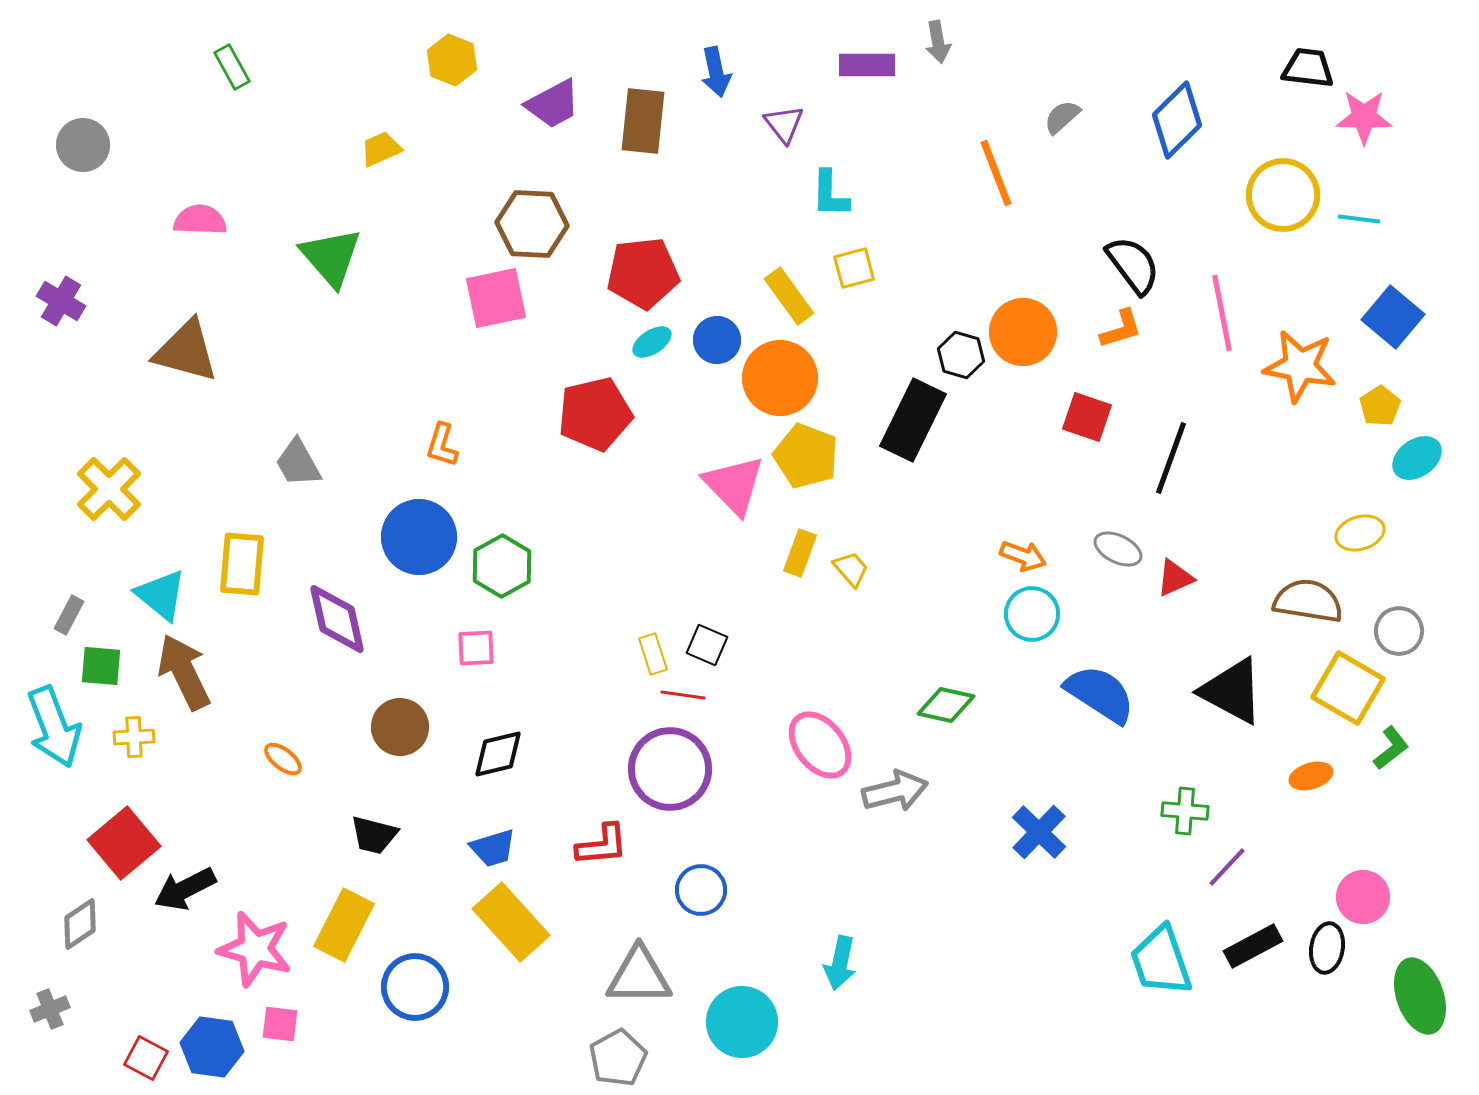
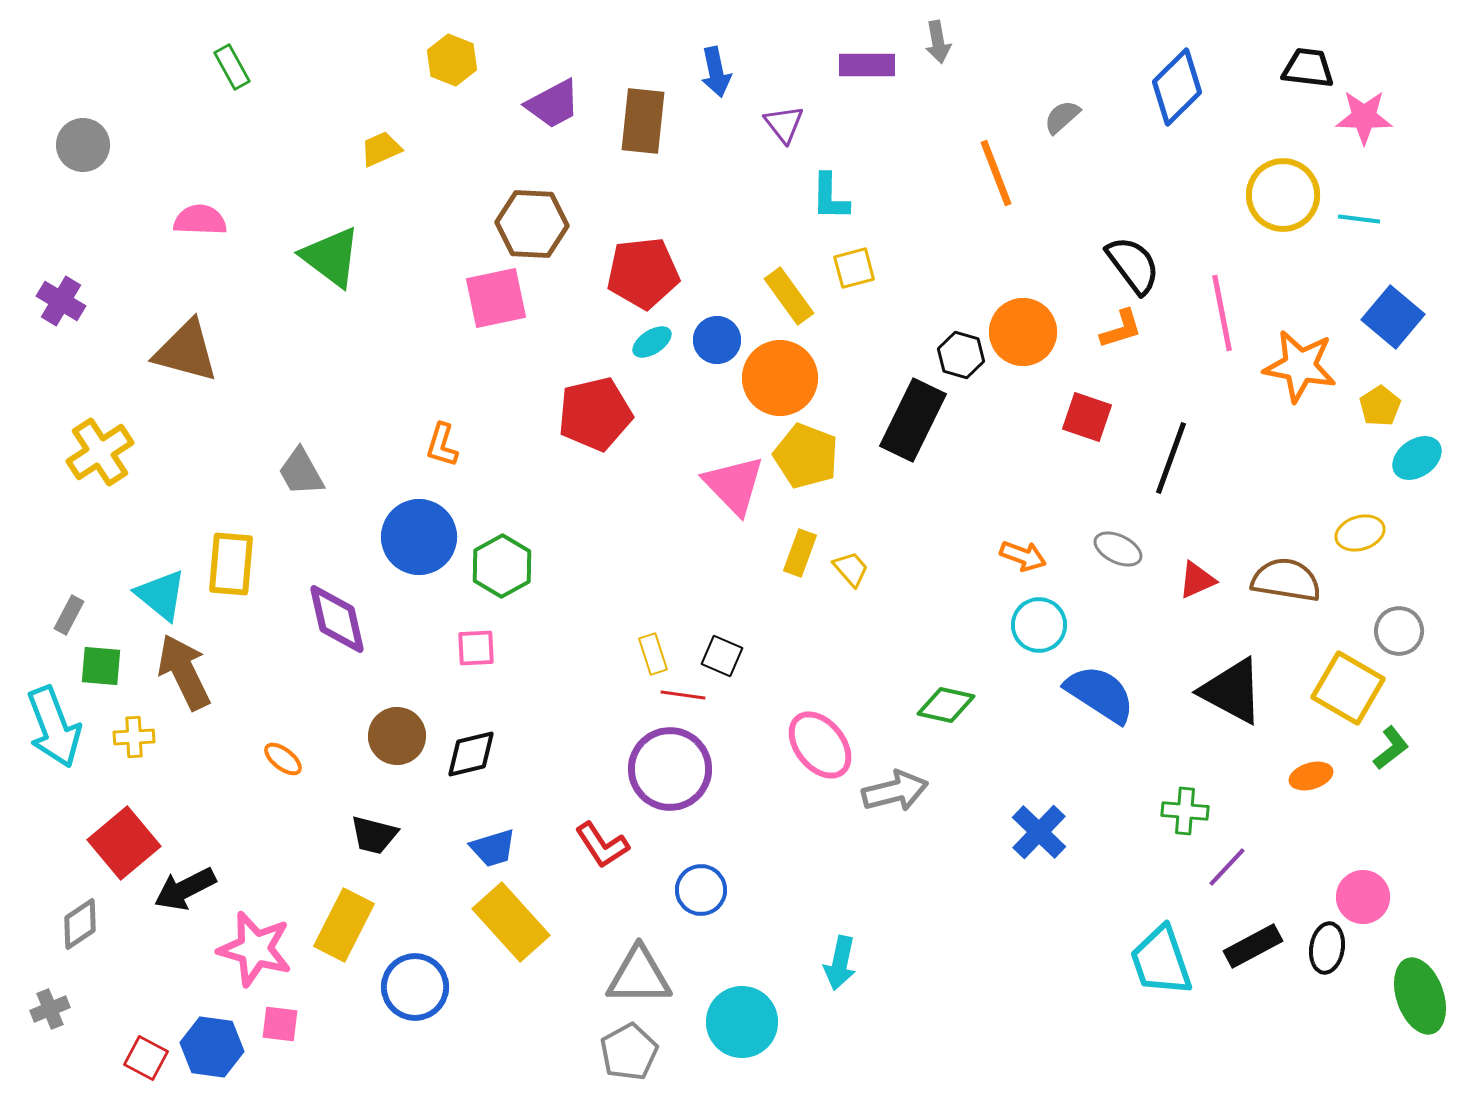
blue diamond at (1177, 120): moved 33 px up
cyan L-shape at (830, 194): moved 3 px down
green triangle at (331, 257): rotated 12 degrees counterclockwise
gray trapezoid at (298, 463): moved 3 px right, 9 px down
yellow cross at (109, 489): moved 9 px left, 37 px up; rotated 12 degrees clockwise
yellow rectangle at (242, 564): moved 11 px left
red triangle at (1175, 578): moved 22 px right, 2 px down
brown semicircle at (1308, 601): moved 22 px left, 21 px up
cyan circle at (1032, 614): moved 7 px right, 11 px down
black square at (707, 645): moved 15 px right, 11 px down
brown circle at (400, 727): moved 3 px left, 9 px down
black diamond at (498, 754): moved 27 px left
red L-shape at (602, 845): rotated 62 degrees clockwise
gray pentagon at (618, 1058): moved 11 px right, 6 px up
